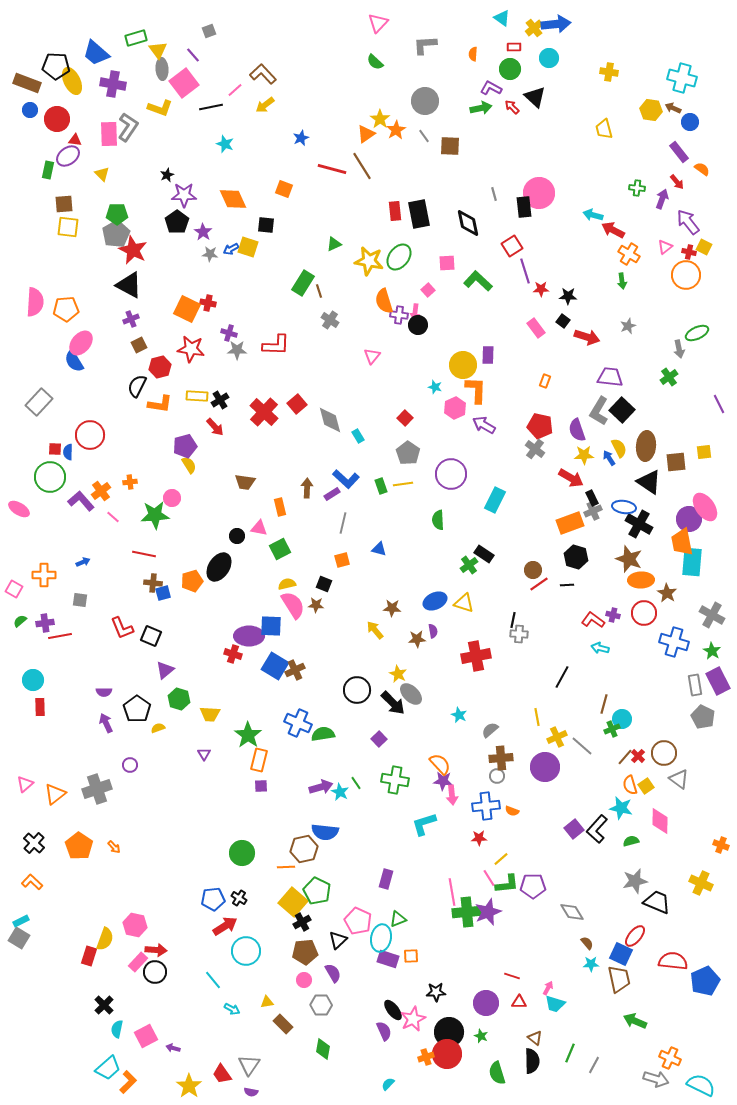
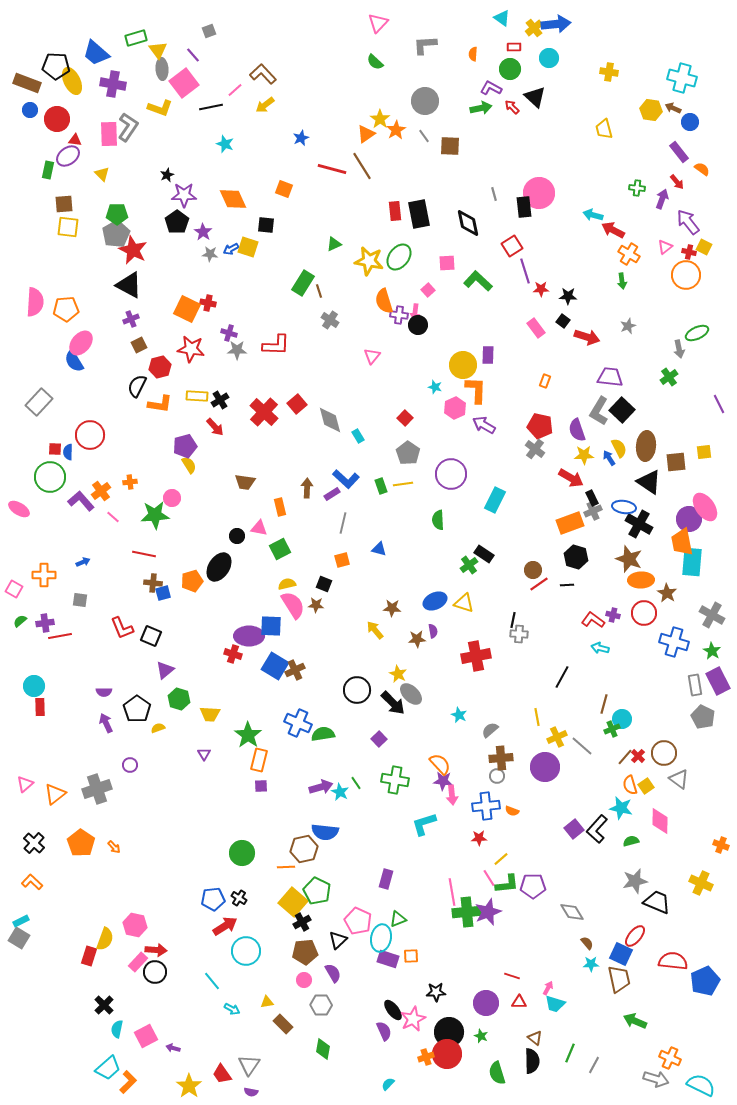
cyan circle at (33, 680): moved 1 px right, 6 px down
orange pentagon at (79, 846): moved 2 px right, 3 px up
cyan line at (213, 980): moved 1 px left, 1 px down
